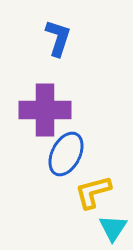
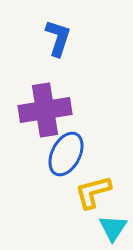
purple cross: rotated 9 degrees counterclockwise
